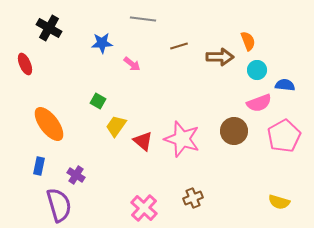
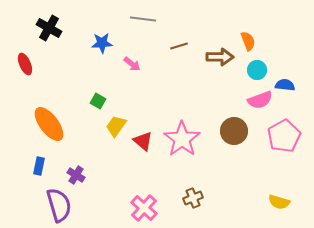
pink semicircle: moved 1 px right, 3 px up
pink star: rotated 18 degrees clockwise
